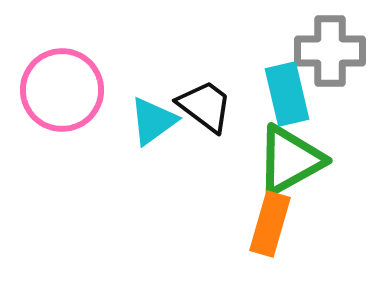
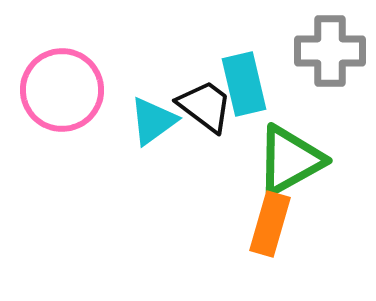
cyan rectangle: moved 43 px left, 10 px up
